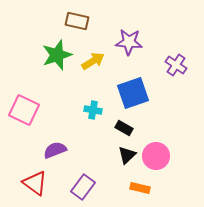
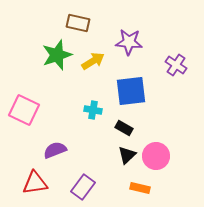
brown rectangle: moved 1 px right, 2 px down
blue square: moved 2 px left, 2 px up; rotated 12 degrees clockwise
red triangle: rotated 44 degrees counterclockwise
